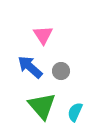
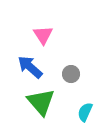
gray circle: moved 10 px right, 3 px down
green triangle: moved 1 px left, 4 px up
cyan semicircle: moved 10 px right
